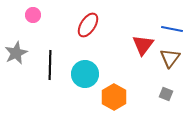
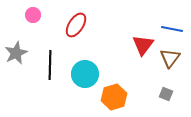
red ellipse: moved 12 px left
orange hexagon: rotated 15 degrees clockwise
